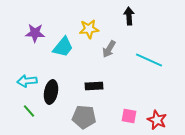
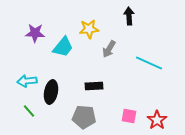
cyan line: moved 3 px down
red star: rotated 12 degrees clockwise
